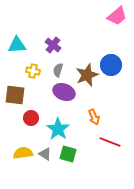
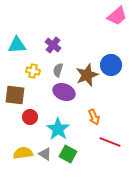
red circle: moved 1 px left, 1 px up
green square: rotated 12 degrees clockwise
